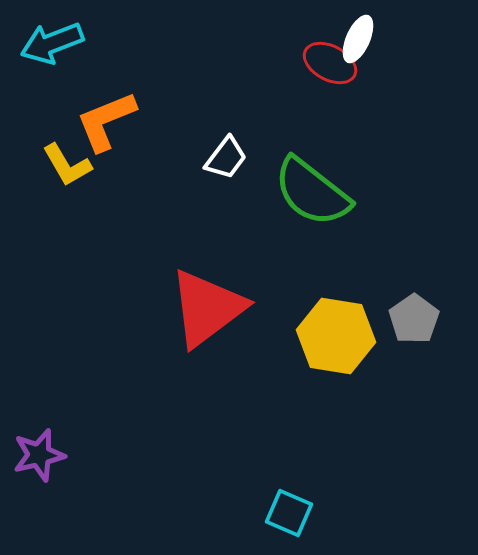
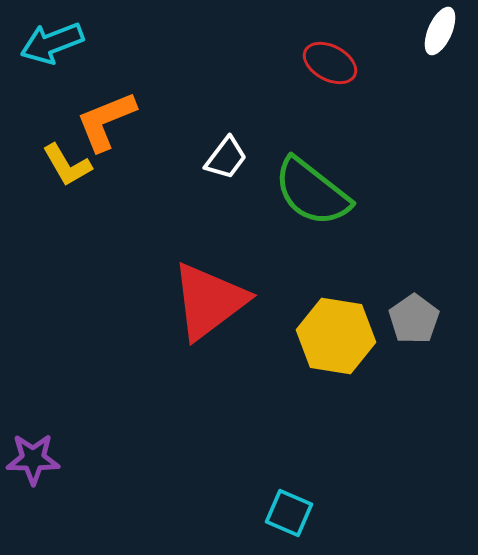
white ellipse: moved 82 px right, 8 px up
red triangle: moved 2 px right, 7 px up
purple star: moved 6 px left, 4 px down; rotated 14 degrees clockwise
